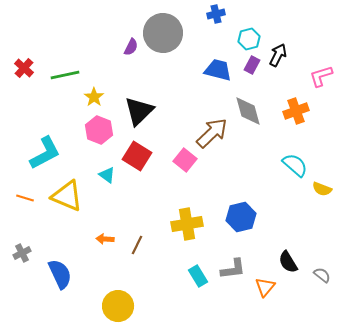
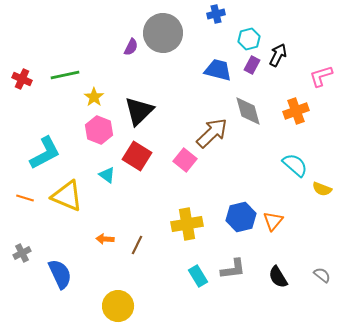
red cross: moved 2 px left, 11 px down; rotated 18 degrees counterclockwise
black semicircle: moved 10 px left, 15 px down
orange triangle: moved 8 px right, 66 px up
